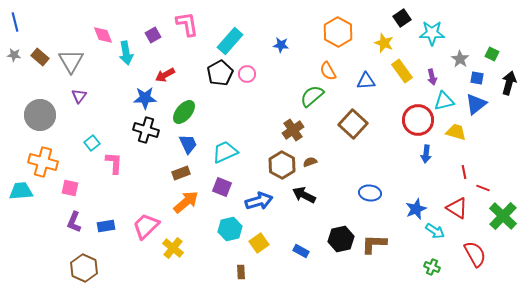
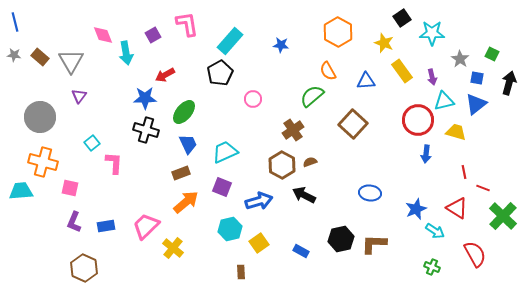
pink circle at (247, 74): moved 6 px right, 25 px down
gray circle at (40, 115): moved 2 px down
